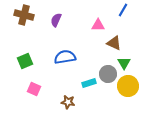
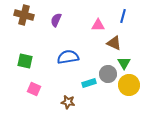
blue line: moved 6 px down; rotated 16 degrees counterclockwise
blue semicircle: moved 3 px right
green square: rotated 35 degrees clockwise
yellow circle: moved 1 px right, 1 px up
